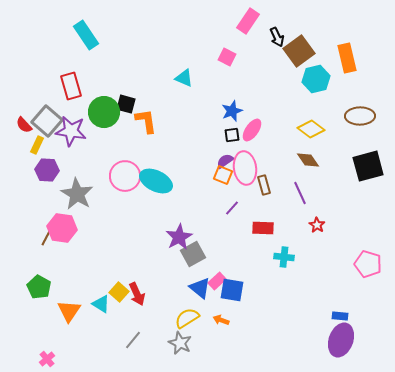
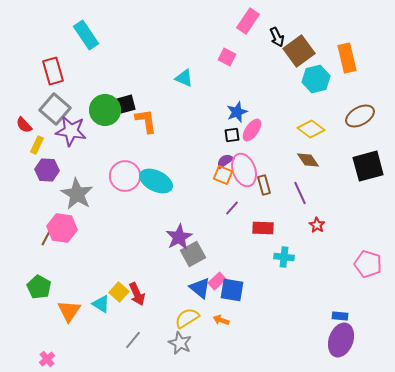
red rectangle at (71, 86): moved 18 px left, 15 px up
black square at (126, 104): rotated 30 degrees counterclockwise
blue star at (232, 111): moved 5 px right, 1 px down
green circle at (104, 112): moved 1 px right, 2 px up
brown ellipse at (360, 116): rotated 28 degrees counterclockwise
gray square at (47, 121): moved 8 px right, 12 px up
pink ellipse at (245, 168): moved 1 px left, 2 px down; rotated 12 degrees counterclockwise
